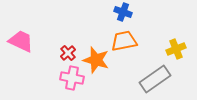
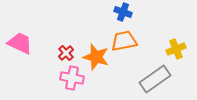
pink trapezoid: moved 1 px left, 2 px down
red cross: moved 2 px left
orange star: moved 3 px up
